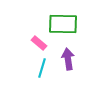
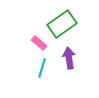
green rectangle: moved 1 px left; rotated 36 degrees counterclockwise
purple arrow: moved 1 px right, 1 px up
